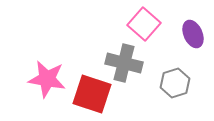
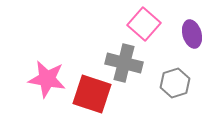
purple ellipse: moved 1 px left; rotated 8 degrees clockwise
